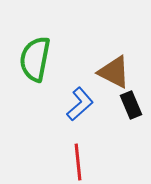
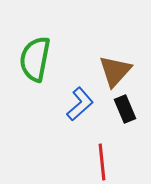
brown triangle: moved 1 px right, 1 px up; rotated 45 degrees clockwise
black rectangle: moved 6 px left, 4 px down
red line: moved 24 px right
